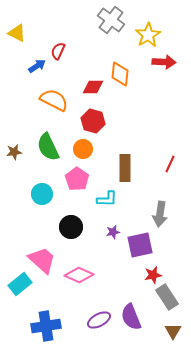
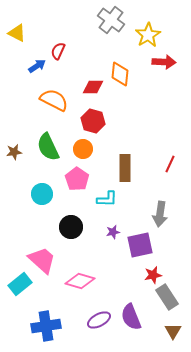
pink diamond: moved 1 px right, 6 px down; rotated 8 degrees counterclockwise
